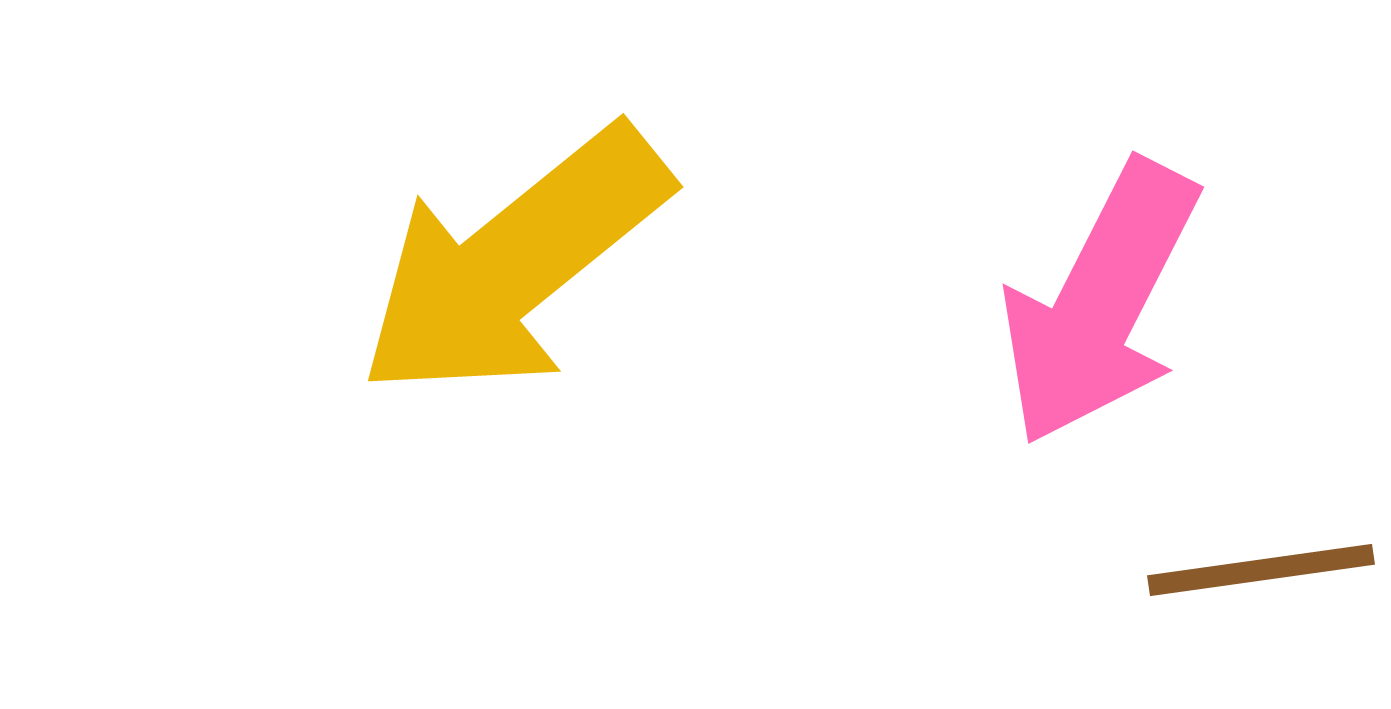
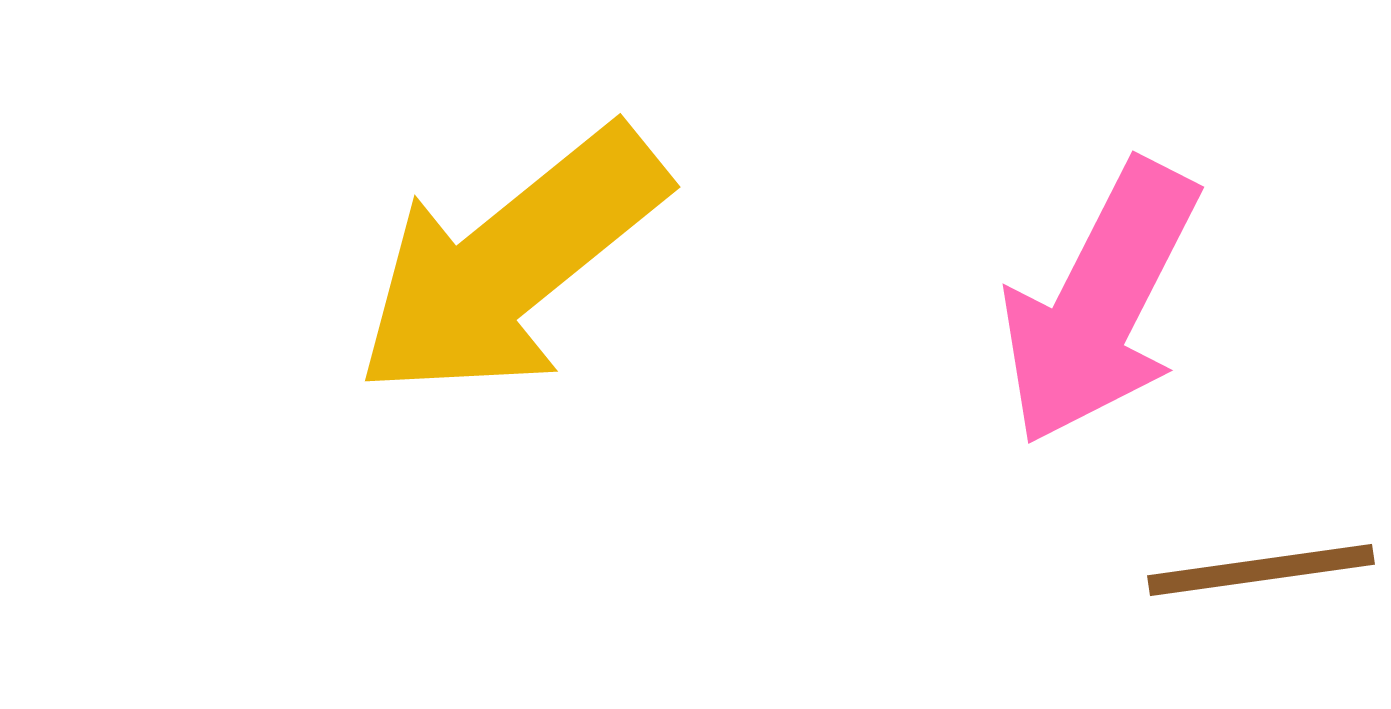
yellow arrow: moved 3 px left
